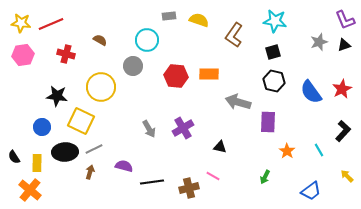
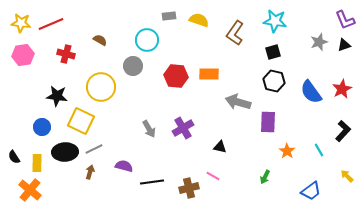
brown L-shape at (234, 35): moved 1 px right, 2 px up
